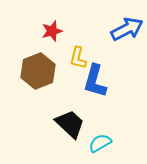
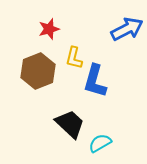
red star: moved 3 px left, 2 px up
yellow L-shape: moved 4 px left
